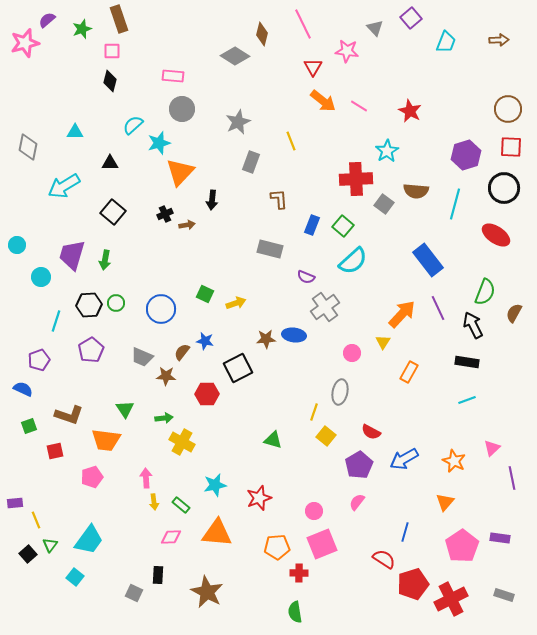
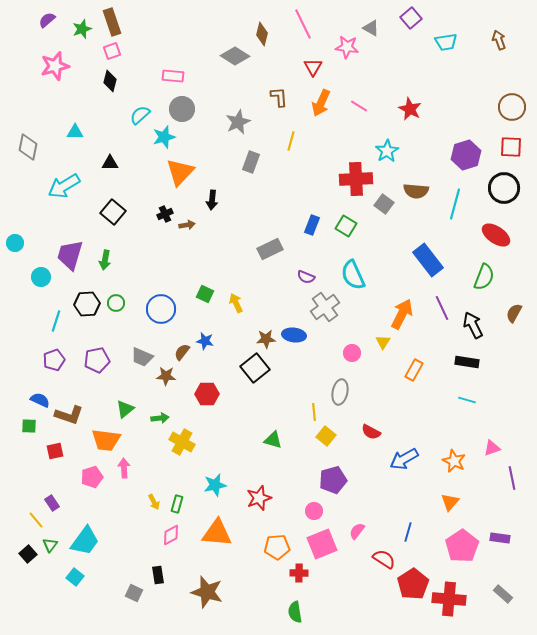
brown rectangle at (119, 19): moved 7 px left, 3 px down
gray triangle at (375, 28): moved 4 px left; rotated 18 degrees counterclockwise
brown arrow at (499, 40): rotated 108 degrees counterclockwise
cyan trapezoid at (446, 42): rotated 60 degrees clockwise
pink star at (25, 43): moved 30 px right, 23 px down
pink square at (112, 51): rotated 18 degrees counterclockwise
pink star at (347, 51): moved 4 px up
orange arrow at (323, 101): moved 2 px left, 2 px down; rotated 76 degrees clockwise
brown circle at (508, 109): moved 4 px right, 2 px up
red star at (410, 111): moved 2 px up
cyan semicircle at (133, 125): moved 7 px right, 10 px up
yellow line at (291, 141): rotated 36 degrees clockwise
cyan star at (159, 143): moved 5 px right, 6 px up
brown L-shape at (279, 199): moved 102 px up
green square at (343, 226): moved 3 px right; rotated 10 degrees counterclockwise
cyan circle at (17, 245): moved 2 px left, 2 px up
gray rectangle at (270, 249): rotated 40 degrees counterclockwise
purple trapezoid at (72, 255): moved 2 px left
cyan semicircle at (353, 261): moved 14 px down; rotated 108 degrees clockwise
green semicircle at (485, 292): moved 1 px left, 15 px up
yellow arrow at (236, 303): rotated 96 degrees counterclockwise
black hexagon at (89, 305): moved 2 px left, 1 px up
purple line at (438, 308): moved 4 px right
orange arrow at (402, 314): rotated 16 degrees counterclockwise
purple pentagon at (91, 350): moved 6 px right, 10 px down; rotated 20 degrees clockwise
purple pentagon at (39, 360): moved 15 px right
black square at (238, 368): moved 17 px right; rotated 12 degrees counterclockwise
orange rectangle at (409, 372): moved 5 px right, 2 px up
blue semicircle at (23, 389): moved 17 px right, 11 px down
cyan line at (467, 400): rotated 36 degrees clockwise
green triangle at (125, 409): rotated 24 degrees clockwise
yellow line at (314, 412): rotated 24 degrees counterclockwise
green arrow at (164, 418): moved 4 px left
green square at (29, 426): rotated 21 degrees clockwise
pink triangle at (492, 448): rotated 24 degrees clockwise
purple pentagon at (359, 465): moved 26 px left, 15 px down; rotated 16 degrees clockwise
pink arrow at (146, 478): moved 22 px left, 10 px up
yellow arrow at (154, 502): rotated 21 degrees counterclockwise
pink semicircle at (357, 502): moved 29 px down
orange triangle at (445, 502): moved 5 px right
purple rectangle at (15, 503): moved 37 px right; rotated 63 degrees clockwise
green rectangle at (181, 505): moved 4 px left, 1 px up; rotated 66 degrees clockwise
yellow line at (36, 520): rotated 18 degrees counterclockwise
blue line at (405, 532): moved 3 px right
pink diamond at (171, 537): moved 2 px up; rotated 25 degrees counterclockwise
cyan trapezoid at (89, 540): moved 4 px left, 1 px down
black rectangle at (158, 575): rotated 12 degrees counterclockwise
red pentagon at (413, 584): rotated 16 degrees counterclockwise
brown star at (207, 592): rotated 12 degrees counterclockwise
gray rectangle at (504, 595): moved 1 px left, 1 px up; rotated 24 degrees clockwise
red cross at (451, 599): moved 2 px left; rotated 32 degrees clockwise
